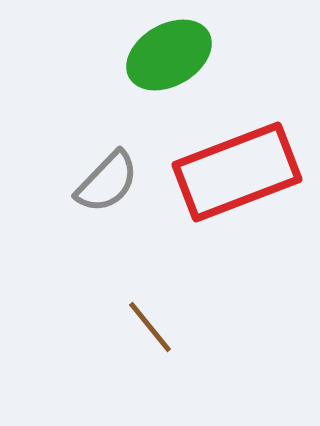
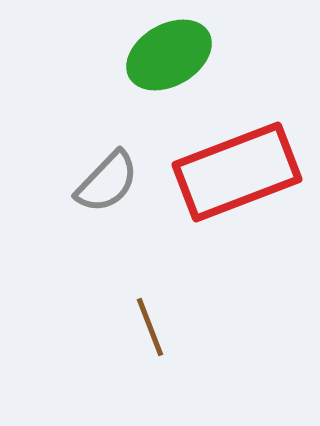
brown line: rotated 18 degrees clockwise
